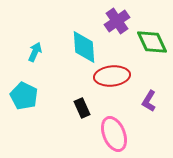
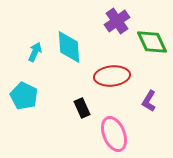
cyan diamond: moved 15 px left
